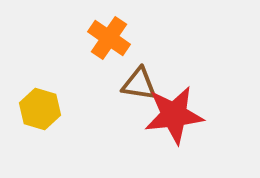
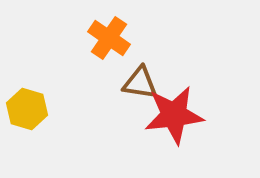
brown triangle: moved 1 px right, 1 px up
yellow hexagon: moved 13 px left
